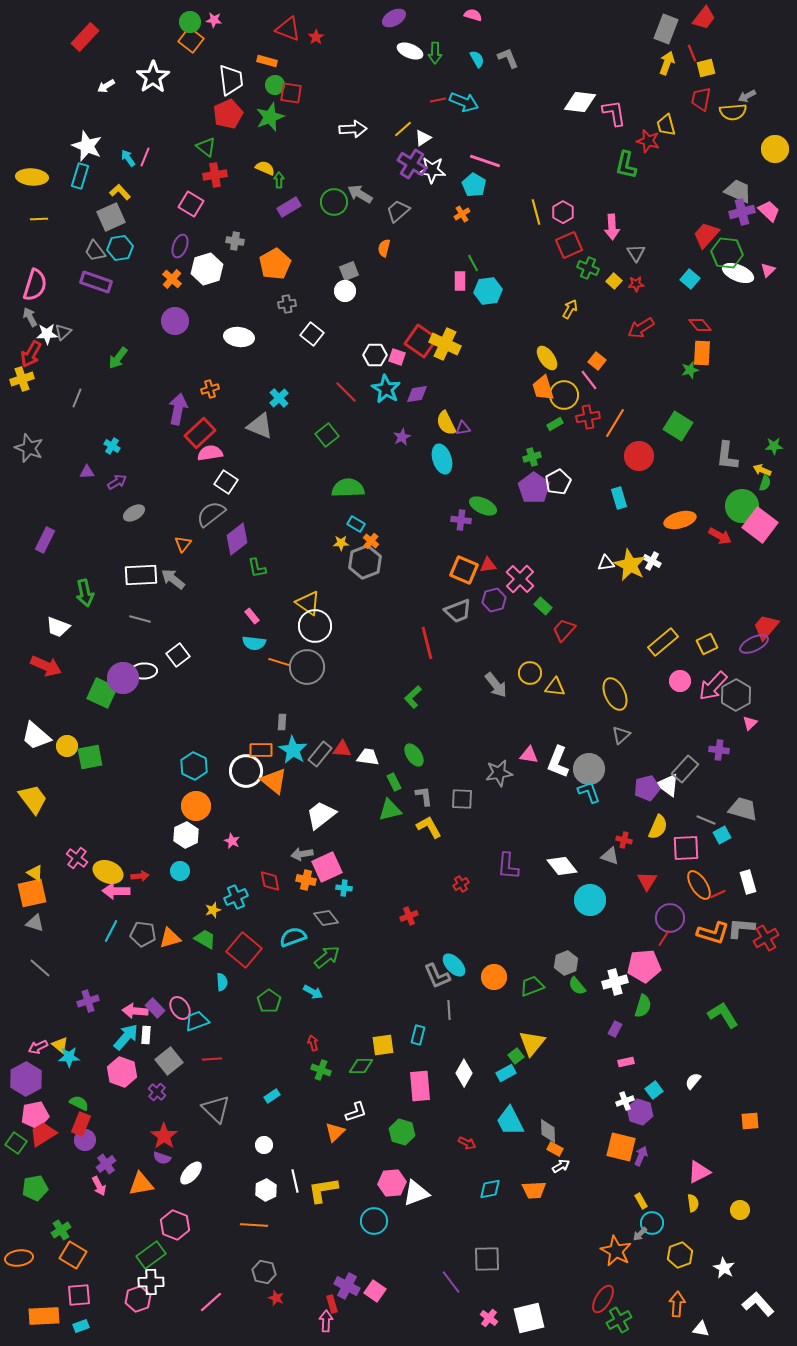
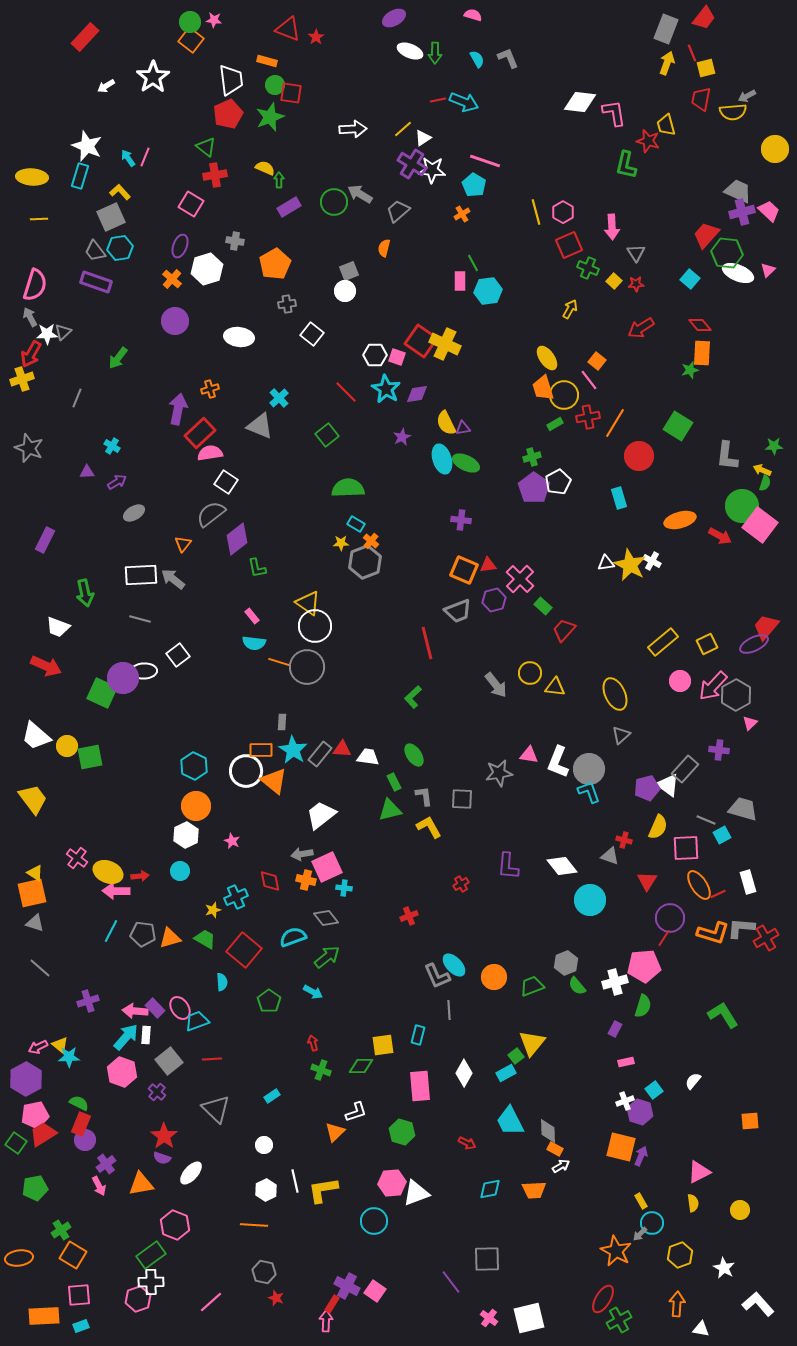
green ellipse at (483, 506): moved 17 px left, 43 px up
red rectangle at (332, 1304): rotated 48 degrees clockwise
